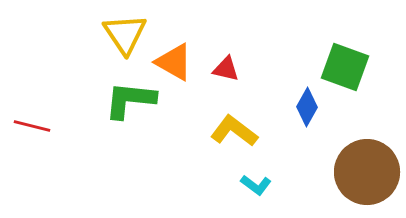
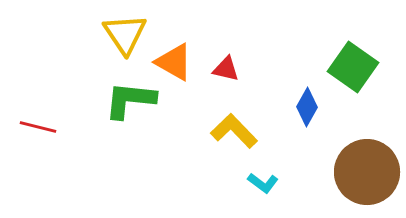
green square: moved 8 px right; rotated 15 degrees clockwise
red line: moved 6 px right, 1 px down
yellow L-shape: rotated 9 degrees clockwise
cyan L-shape: moved 7 px right, 2 px up
